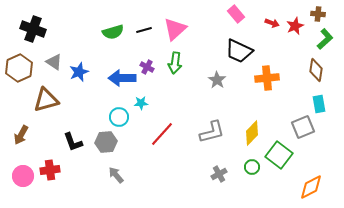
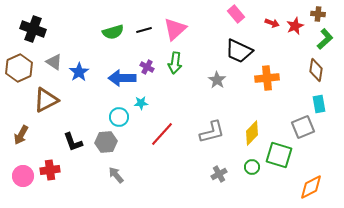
blue star: rotated 12 degrees counterclockwise
brown triangle: rotated 12 degrees counterclockwise
green square: rotated 20 degrees counterclockwise
